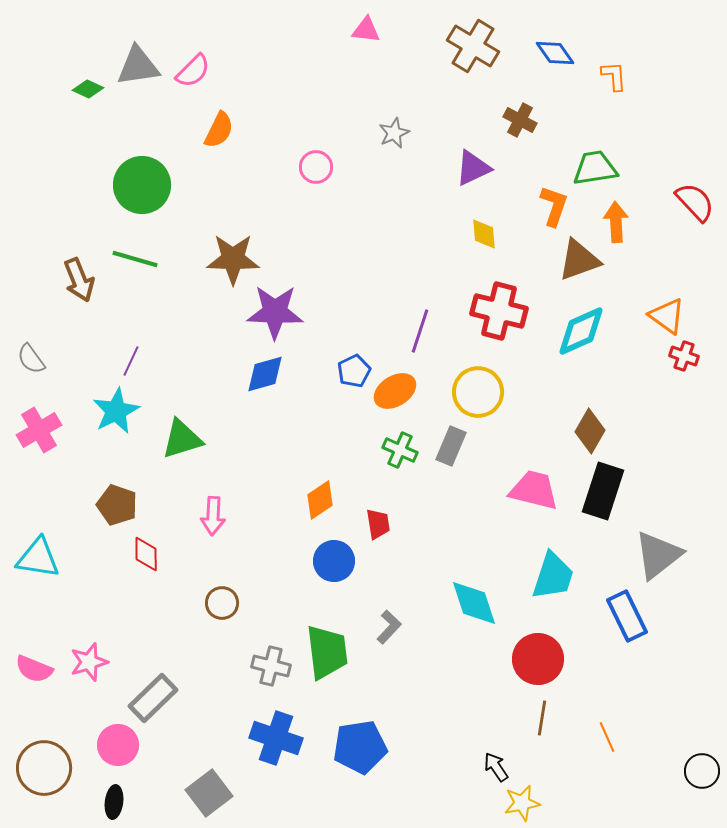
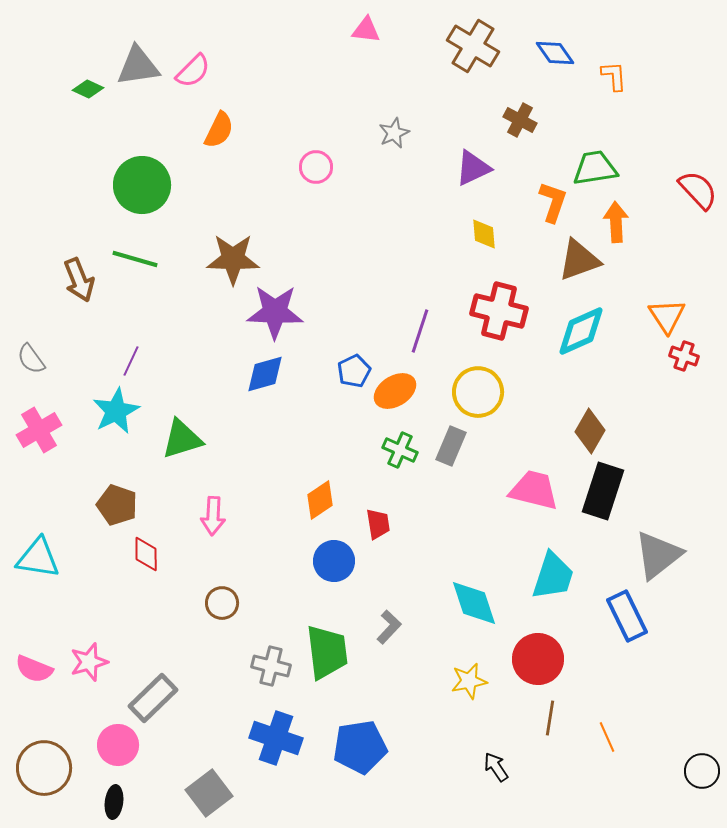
red semicircle at (695, 202): moved 3 px right, 12 px up
orange L-shape at (554, 206): moved 1 px left, 4 px up
orange triangle at (667, 316): rotated 21 degrees clockwise
brown line at (542, 718): moved 8 px right
yellow star at (522, 803): moved 53 px left, 122 px up
